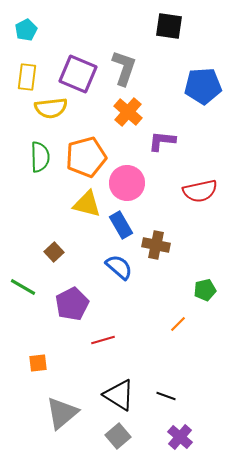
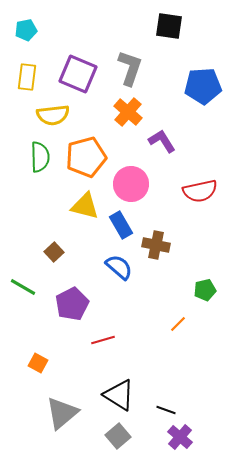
cyan pentagon: rotated 15 degrees clockwise
gray L-shape: moved 6 px right
yellow semicircle: moved 2 px right, 7 px down
purple L-shape: rotated 52 degrees clockwise
pink circle: moved 4 px right, 1 px down
yellow triangle: moved 2 px left, 2 px down
orange square: rotated 36 degrees clockwise
black line: moved 14 px down
